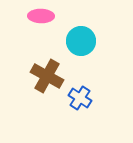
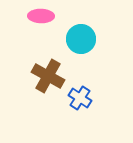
cyan circle: moved 2 px up
brown cross: moved 1 px right
